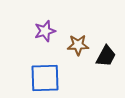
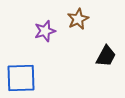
brown star: moved 26 px up; rotated 25 degrees counterclockwise
blue square: moved 24 px left
